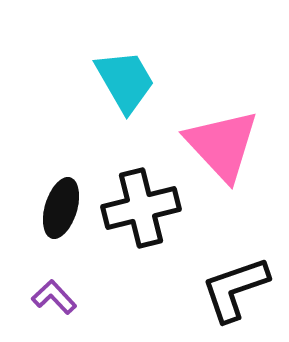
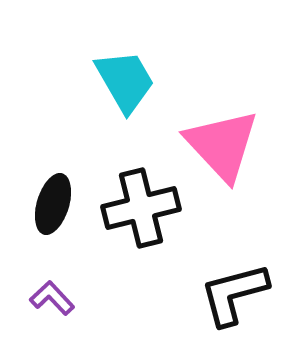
black ellipse: moved 8 px left, 4 px up
black L-shape: moved 1 px left, 5 px down; rotated 4 degrees clockwise
purple L-shape: moved 2 px left, 1 px down
